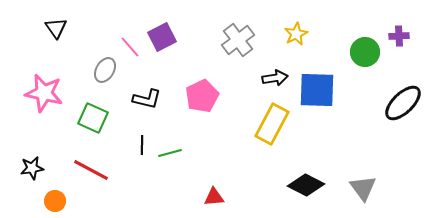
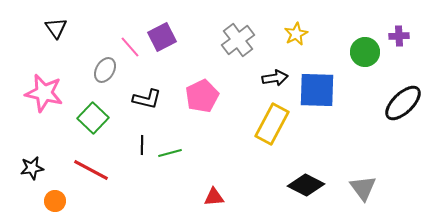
green square: rotated 20 degrees clockwise
